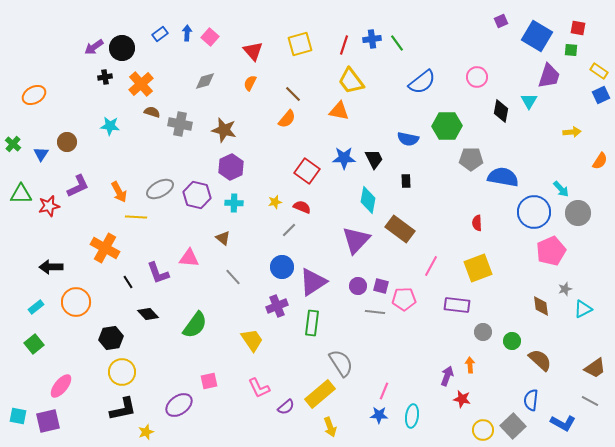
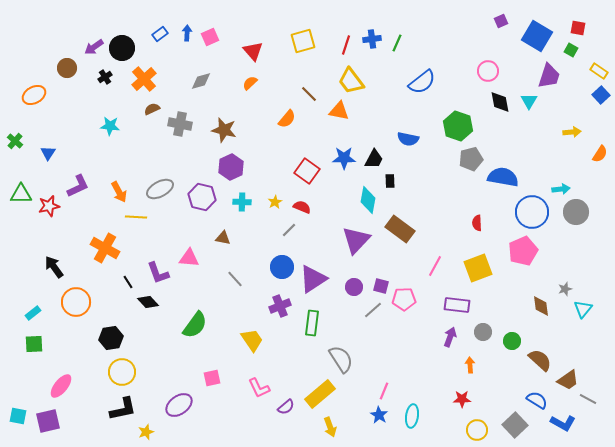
pink square at (210, 37): rotated 24 degrees clockwise
green line at (397, 43): rotated 60 degrees clockwise
yellow square at (300, 44): moved 3 px right, 3 px up
red line at (344, 45): moved 2 px right
green square at (571, 50): rotated 24 degrees clockwise
black cross at (105, 77): rotated 24 degrees counterclockwise
pink circle at (477, 77): moved 11 px right, 6 px up
gray diamond at (205, 81): moved 4 px left
orange semicircle at (250, 83): rotated 21 degrees clockwise
orange cross at (141, 84): moved 3 px right, 5 px up
brown line at (293, 94): moved 16 px right
blue square at (601, 95): rotated 18 degrees counterclockwise
black diamond at (501, 111): moved 1 px left, 9 px up; rotated 20 degrees counterclockwise
brown semicircle at (152, 112): moved 3 px up; rotated 42 degrees counterclockwise
green hexagon at (447, 126): moved 11 px right; rotated 20 degrees clockwise
brown circle at (67, 142): moved 74 px up
green cross at (13, 144): moved 2 px right, 3 px up
blue triangle at (41, 154): moved 7 px right, 1 px up
black trapezoid at (374, 159): rotated 55 degrees clockwise
gray pentagon at (471, 159): rotated 15 degrees counterclockwise
orange semicircle at (600, 161): moved 7 px up
black rectangle at (406, 181): moved 16 px left
cyan arrow at (561, 189): rotated 54 degrees counterclockwise
purple hexagon at (197, 195): moved 5 px right, 2 px down
yellow star at (275, 202): rotated 16 degrees counterclockwise
cyan cross at (234, 203): moved 8 px right, 1 px up
blue circle at (534, 212): moved 2 px left
gray circle at (578, 213): moved 2 px left, 1 px up
brown triangle at (223, 238): rotated 28 degrees counterclockwise
pink pentagon at (551, 251): moved 28 px left
pink line at (431, 266): moved 4 px right
black arrow at (51, 267): moved 3 px right; rotated 55 degrees clockwise
gray line at (233, 277): moved 2 px right, 2 px down
purple triangle at (313, 282): moved 3 px up
purple circle at (358, 286): moved 4 px left, 1 px down
purple cross at (277, 306): moved 3 px right
cyan rectangle at (36, 307): moved 3 px left, 6 px down
cyan triangle at (583, 309): rotated 24 degrees counterclockwise
gray line at (375, 312): moved 2 px left, 2 px up; rotated 48 degrees counterclockwise
black diamond at (148, 314): moved 12 px up
green square at (34, 344): rotated 36 degrees clockwise
gray semicircle at (341, 363): moved 4 px up
brown trapezoid at (595, 368): moved 27 px left, 12 px down
purple arrow at (447, 376): moved 3 px right, 39 px up
pink square at (209, 381): moved 3 px right, 3 px up
red star at (462, 399): rotated 12 degrees counterclockwise
blue semicircle at (531, 400): moved 6 px right; rotated 115 degrees clockwise
gray line at (590, 401): moved 2 px left, 2 px up
blue star at (379, 415): rotated 30 degrees clockwise
gray square at (513, 426): moved 2 px right, 1 px up
yellow circle at (483, 430): moved 6 px left
